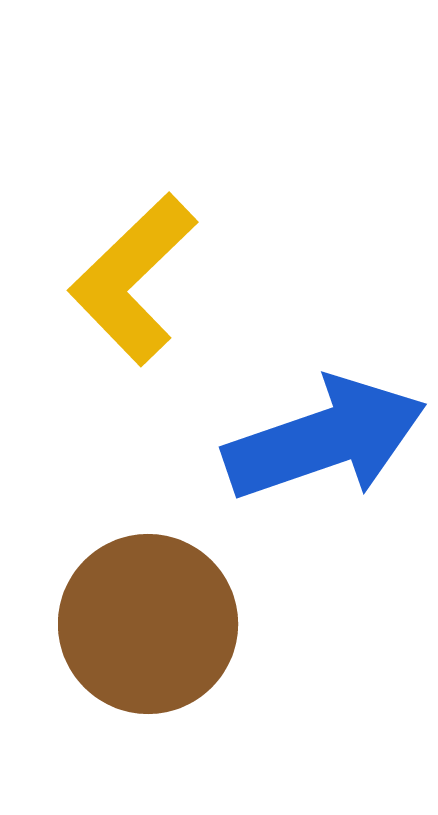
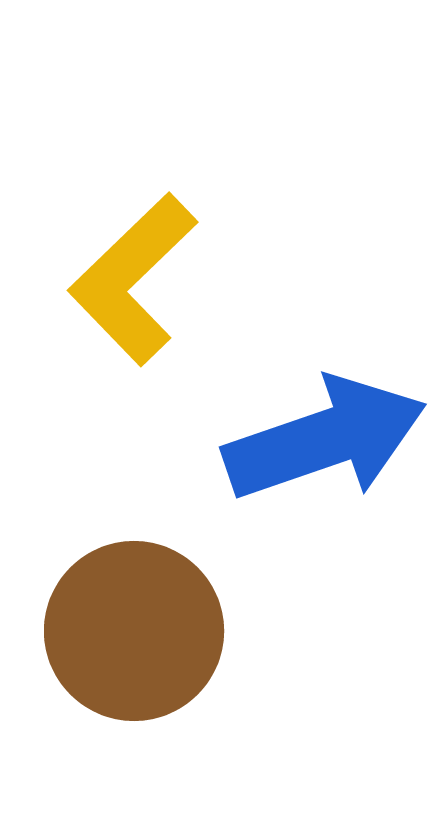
brown circle: moved 14 px left, 7 px down
